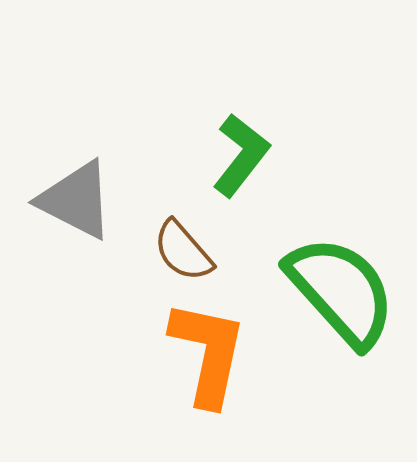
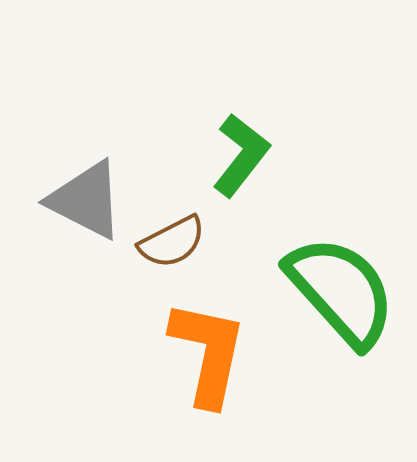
gray triangle: moved 10 px right
brown semicircle: moved 11 px left, 9 px up; rotated 76 degrees counterclockwise
